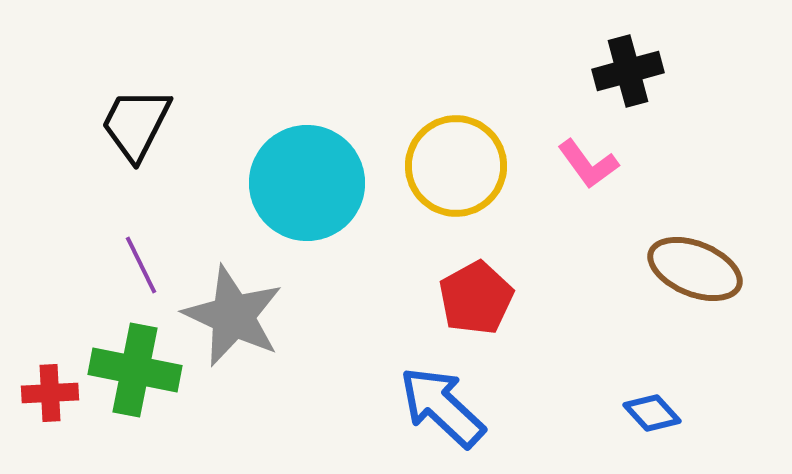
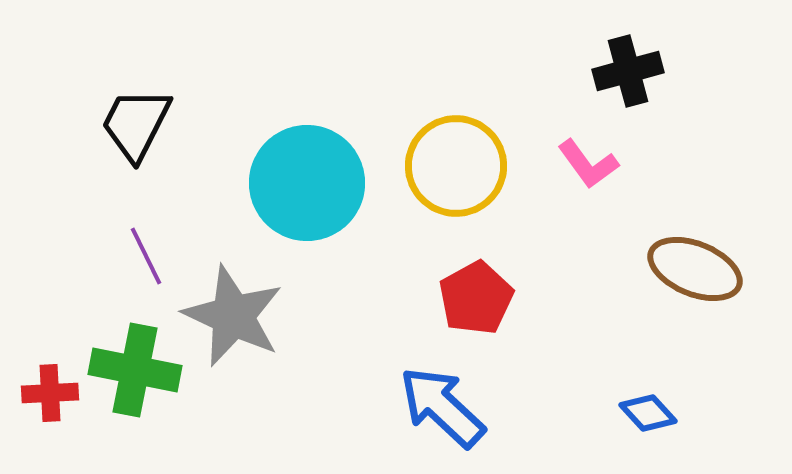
purple line: moved 5 px right, 9 px up
blue diamond: moved 4 px left
